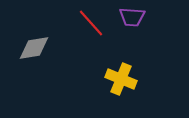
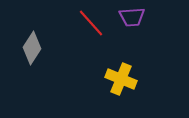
purple trapezoid: rotated 8 degrees counterclockwise
gray diamond: moved 2 px left; rotated 48 degrees counterclockwise
